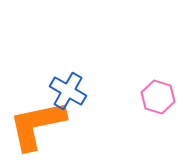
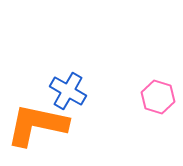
orange L-shape: rotated 24 degrees clockwise
